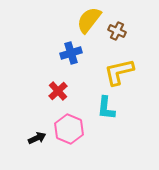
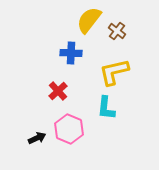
brown cross: rotated 12 degrees clockwise
blue cross: rotated 20 degrees clockwise
yellow L-shape: moved 5 px left
